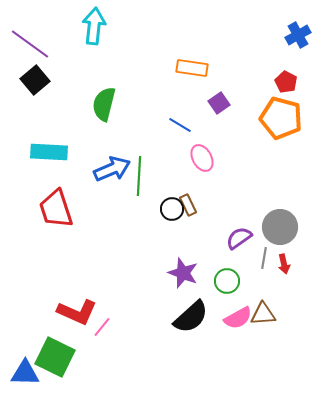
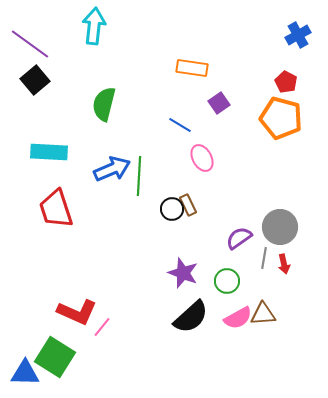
green square: rotated 6 degrees clockwise
